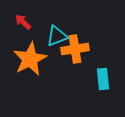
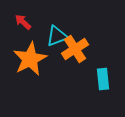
orange cross: rotated 24 degrees counterclockwise
